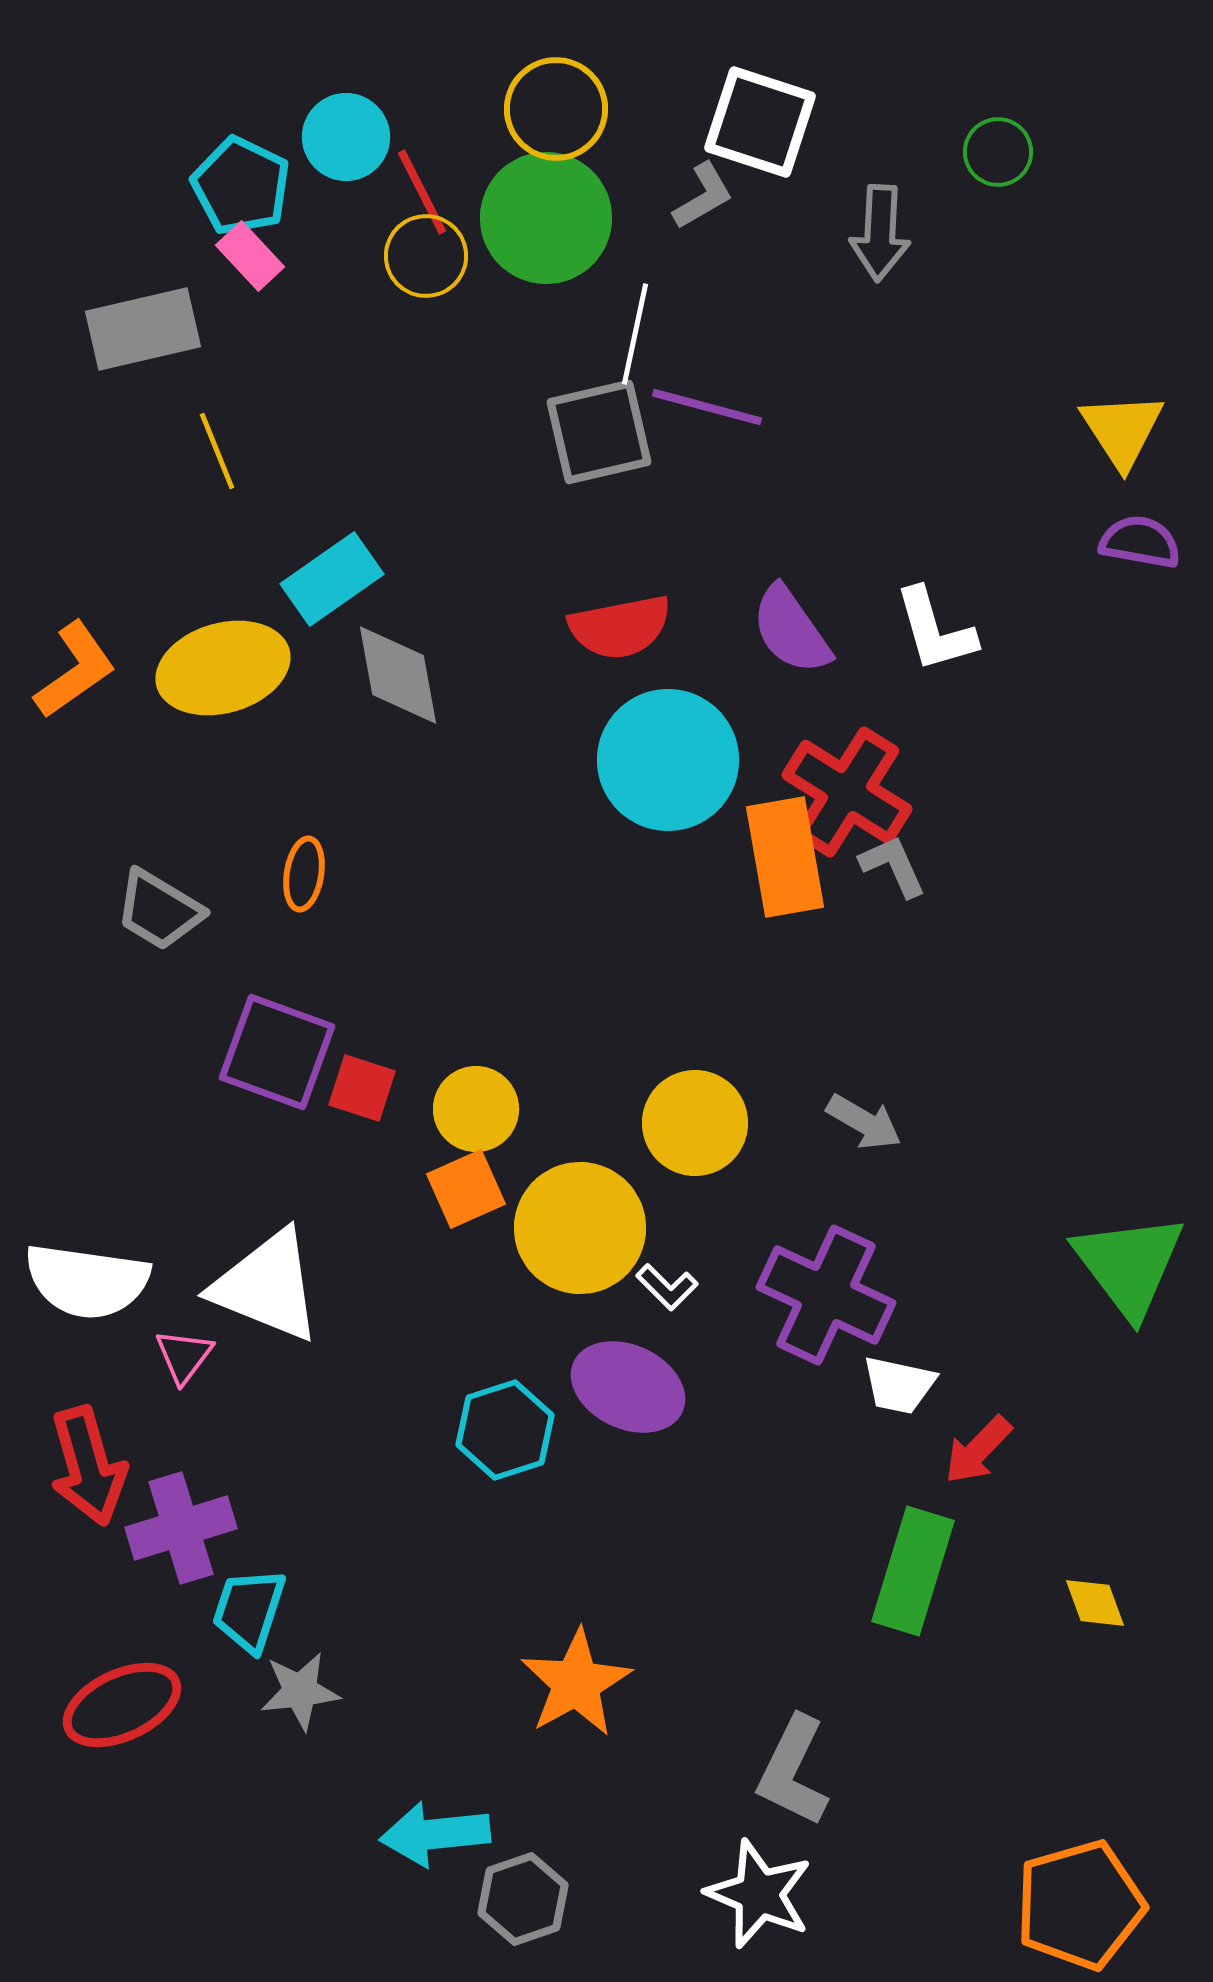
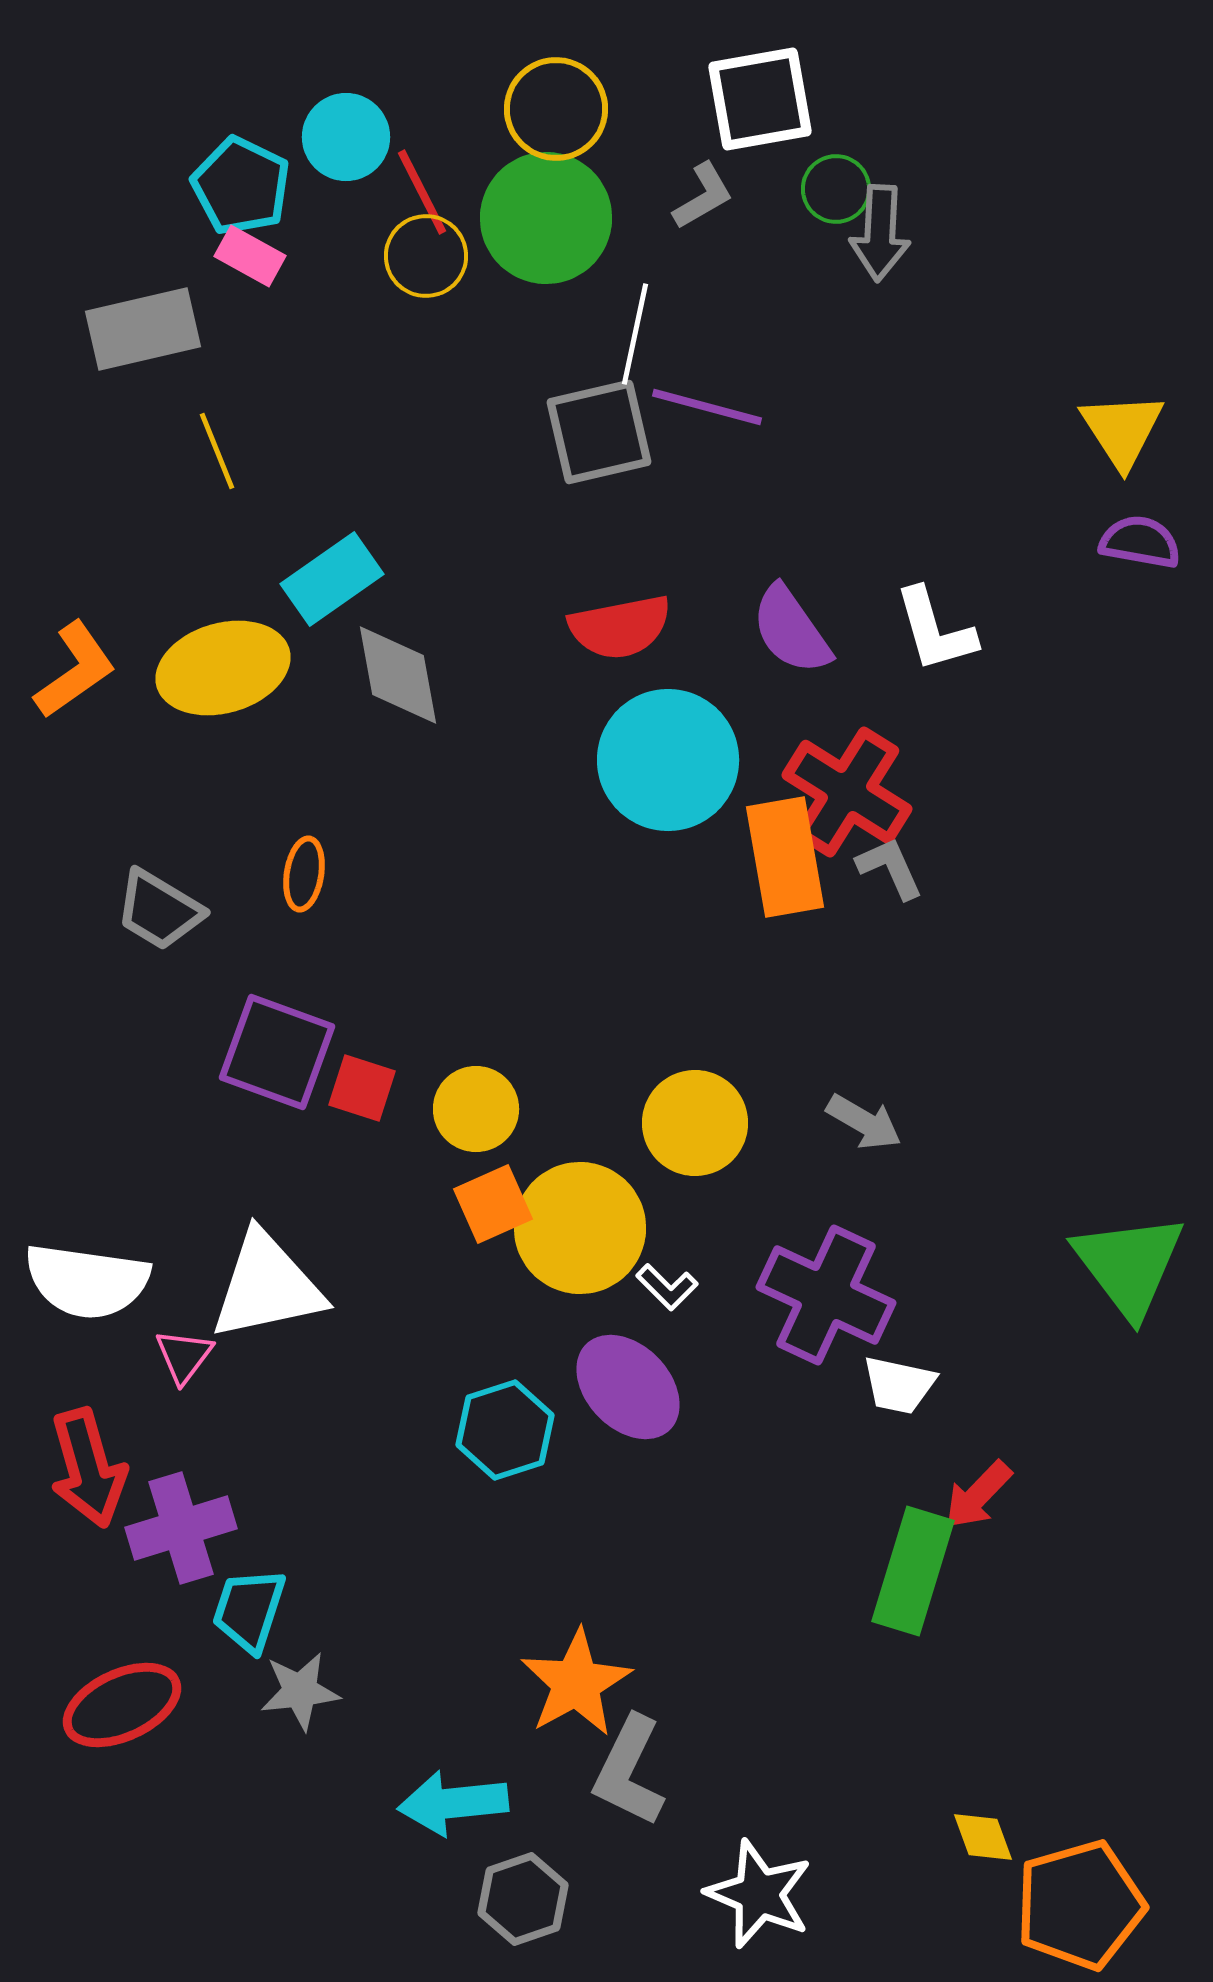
white square at (760, 122): moved 23 px up; rotated 28 degrees counterclockwise
green circle at (998, 152): moved 162 px left, 37 px down
pink rectangle at (250, 256): rotated 18 degrees counterclockwise
gray L-shape at (893, 866): moved 3 px left, 2 px down
orange square at (466, 1189): moved 27 px right, 15 px down
white triangle at (267, 1286): rotated 34 degrees counterclockwise
purple ellipse at (628, 1387): rotated 21 degrees clockwise
red arrow at (978, 1450): moved 45 px down
red arrow at (88, 1466): moved 2 px down
yellow diamond at (1095, 1603): moved 112 px left, 234 px down
gray L-shape at (793, 1771): moved 164 px left
cyan arrow at (435, 1834): moved 18 px right, 31 px up
